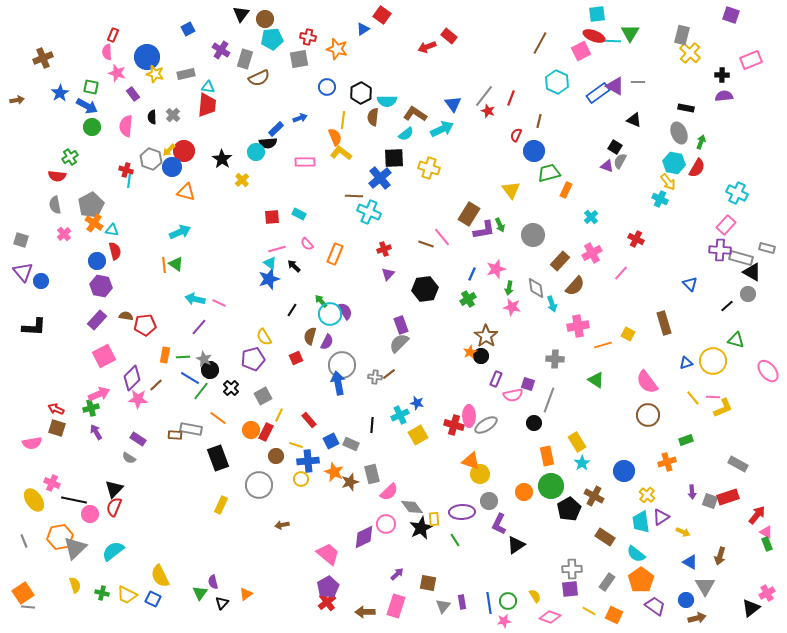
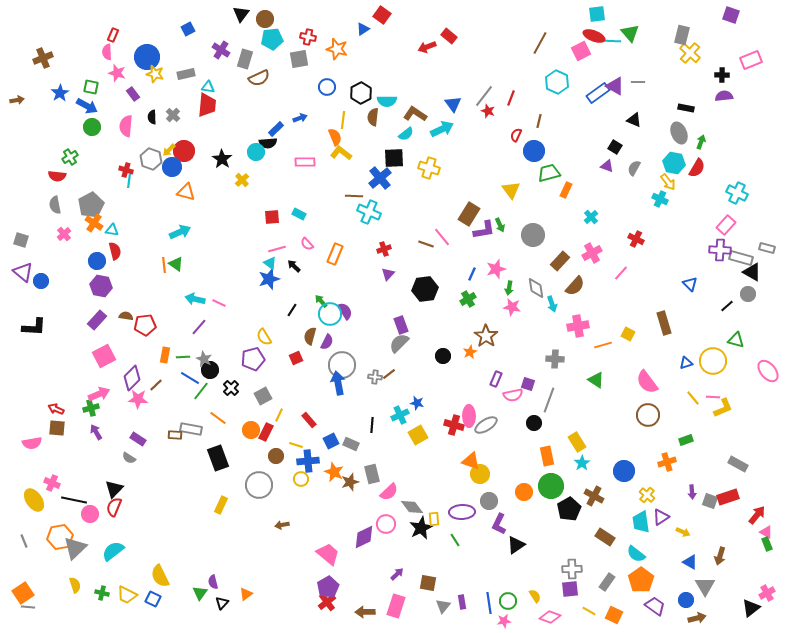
green triangle at (630, 33): rotated 12 degrees counterclockwise
gray semicircle at (620, 161): moved 14 px right, 7 px down
purple triangle at (23, 272): rotated 10 degrees counterclockwise
black circle at (481, 356): moved 38 px left
brown square at (57, 428): rotated 12 degrees counterclockwise
